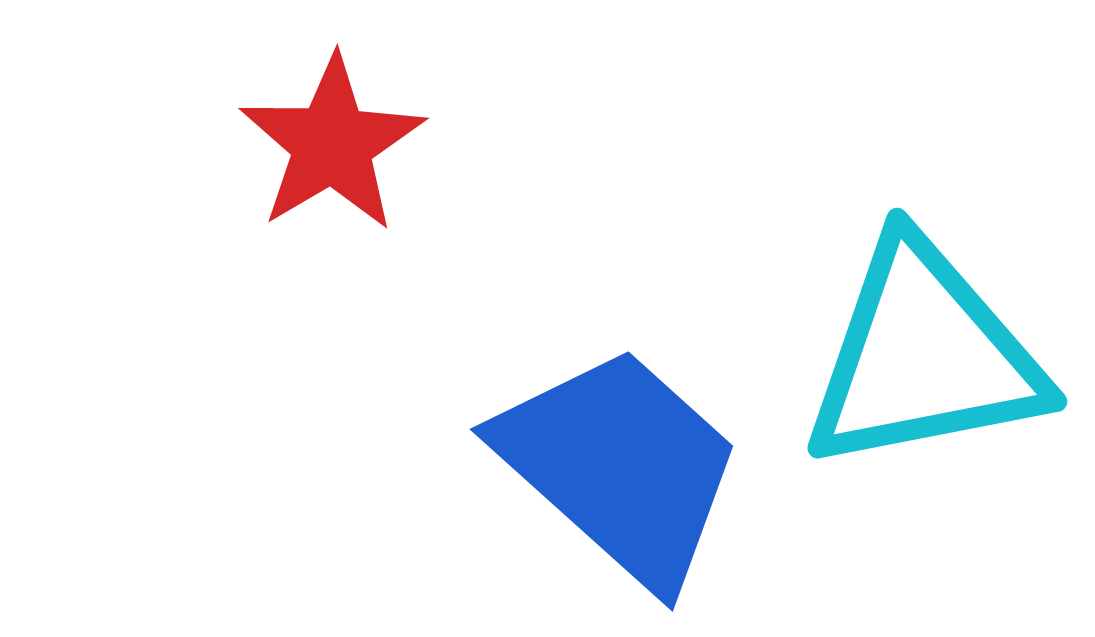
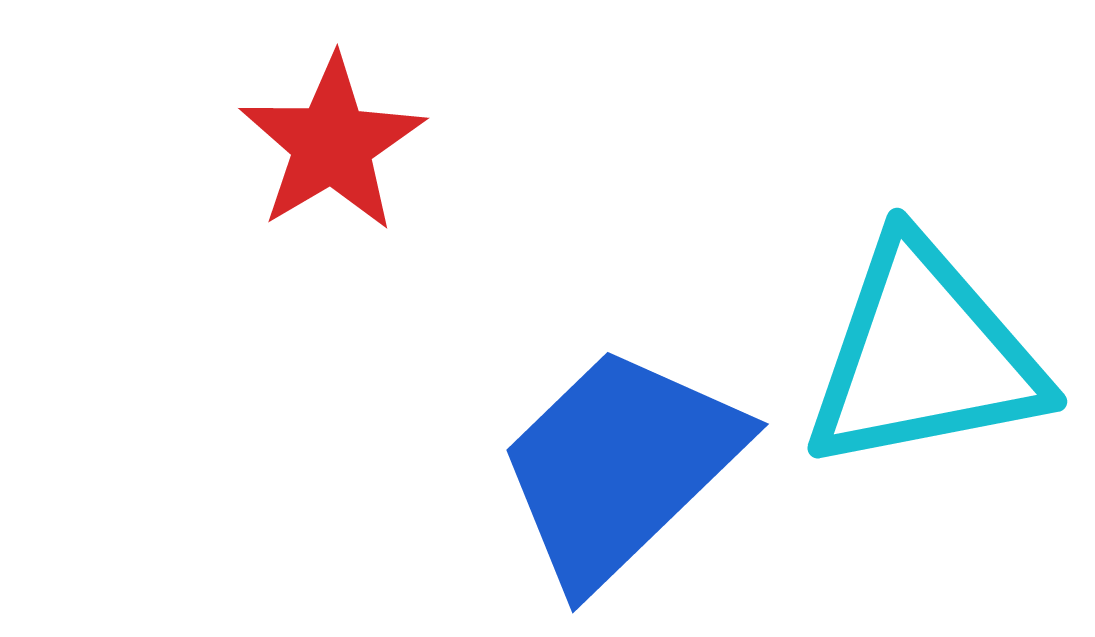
blue trapezoid: rotated 86 degrees counterclockwise
